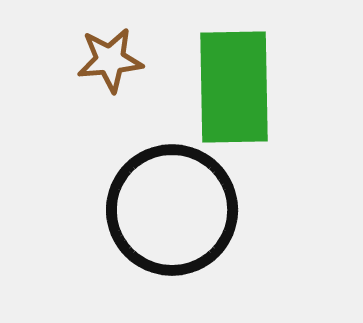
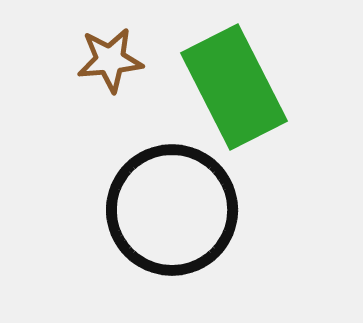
green rectangle: rotated 26 degrees counterclockwise
